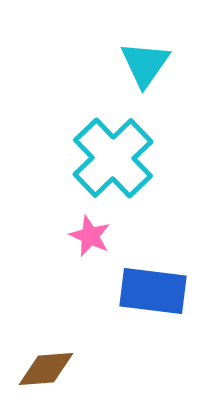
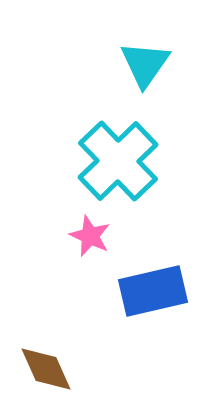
cyan cross: moved 5 px right, 3 px down
blue rectangle: rotated 20 degrees counterclockwise
brown diamond: rotated 70 degrees clockwise
